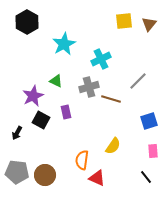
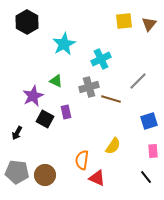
black square: moved 4 px right, 1 px up
